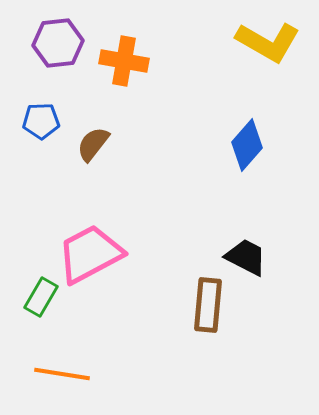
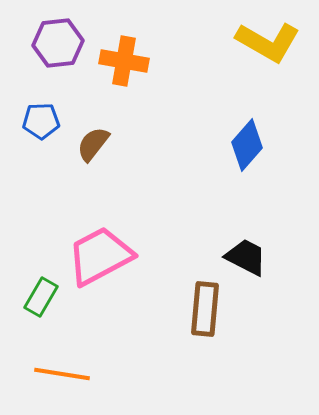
pink trapezoid: moved 10 px right, 2 px down
brown rectangle: moved 3 px left, 4 px down
